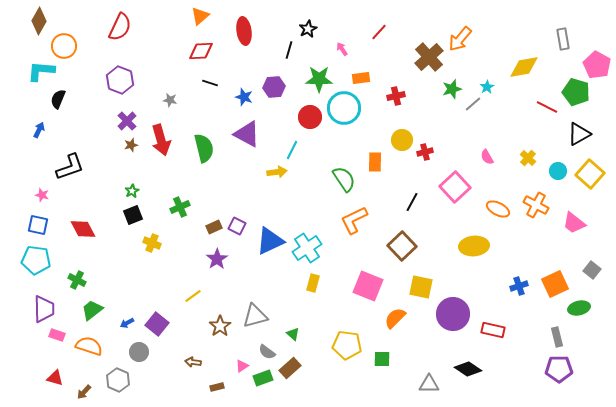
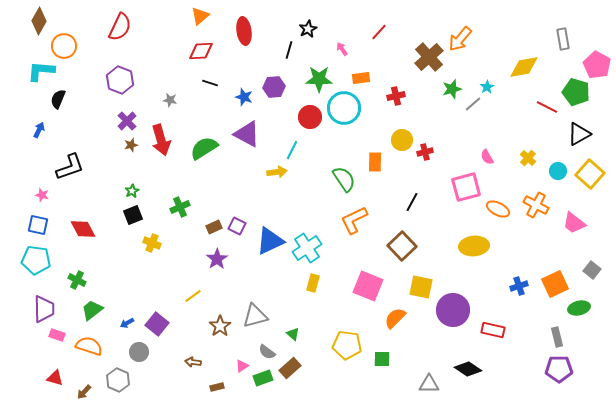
green semicircle at (204, 148): rotated 108 degrees counterclockwise
pink square at (455, 187): moved 11 px right; rotated 28 degrees clockwise
purple circle at (453, 314): moved 4 px up
